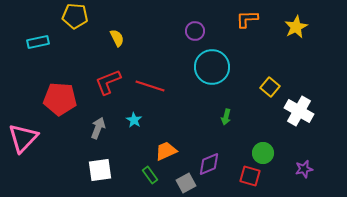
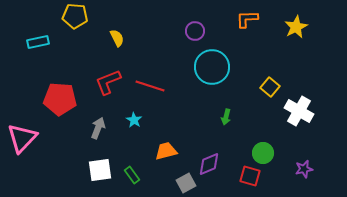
pink triangle: moved 1 px left
orange trapezoid: rotated 10 degrees clockwise
green rectangle: moved 18 px left
